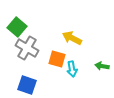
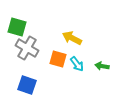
green square: rotated 24 degrees counterclockwise
orange square: moved 1 px right
cyan arrow: moved 5 px right, 5 px up; rotated 28 degrees counterclockwise
